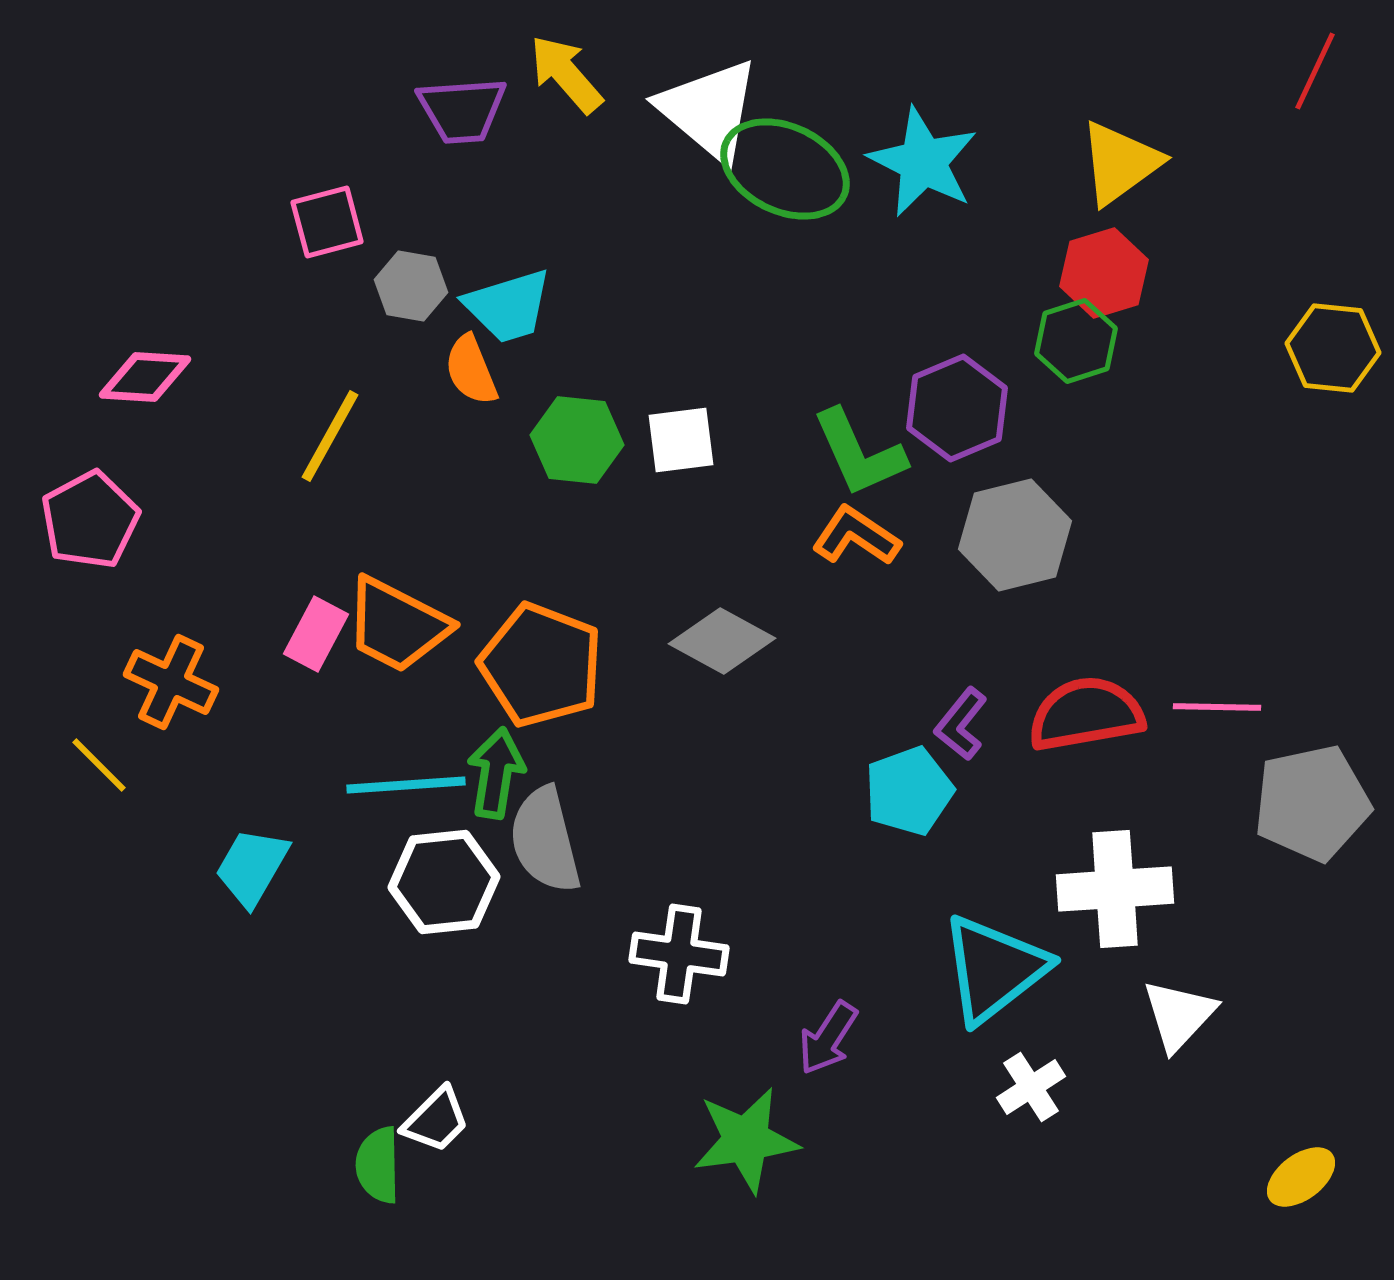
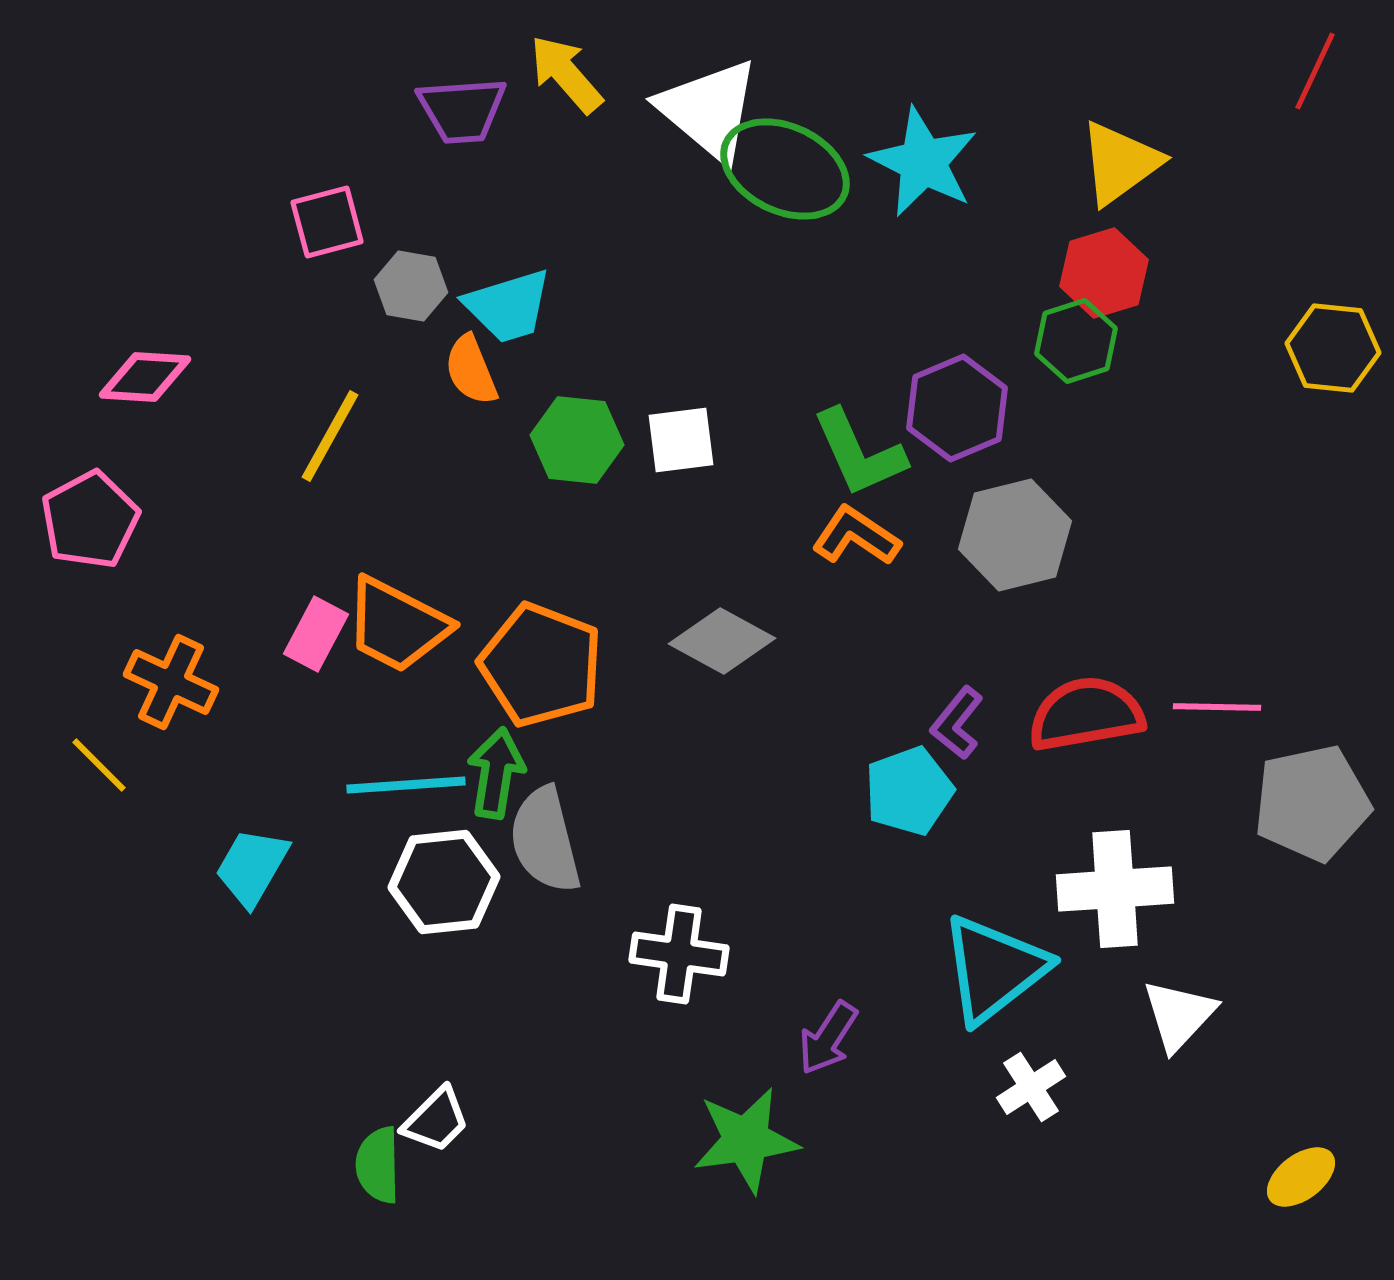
purple L-shape at (961, 724): moved 4 px left, 1 px up
